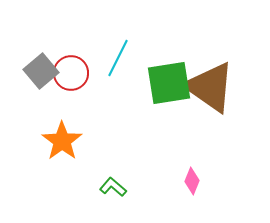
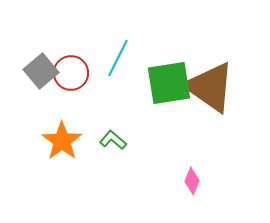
green L-shape: moved 47 px up
